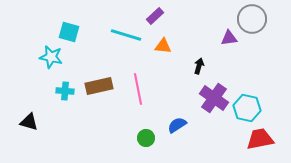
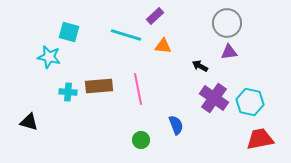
gray circle: moved 25 px left, 4 px down
purple triangle: moved 14 px down
cyan star: moved 2 px left
black arrow: moved 1 px right; rotated 77 degrees counterclockwise
brown rectangle: rotated 8 degrees clockwise
cyan cross: moved 3 px right, 1 px down
cyan hexagon: moved 3 px right, 6 px up
blue semicircle: moved 1 px left; rotated 102 degrees clockwise
green circle: moved 5 px left, 2 px down
